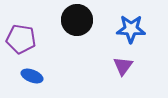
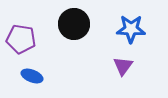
black circle: moved 3 px left, 4 px down
